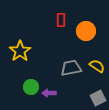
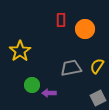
orange circle: moved 1 px left, 2 px up
yellow semicircle: rotated 91 degrees counterclockwise
green circle: moved 1 px right, 2 px up
